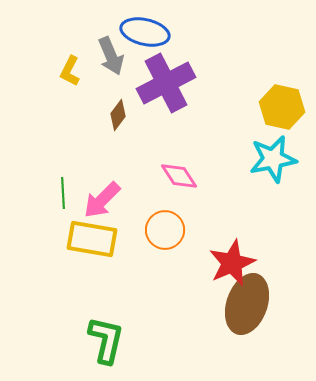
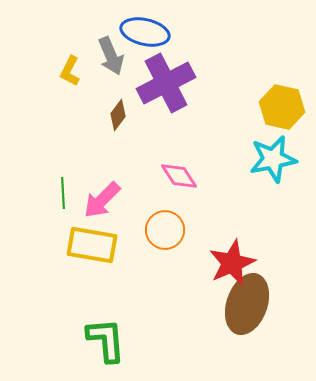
yellow rectangle: moved 6 px down
green L-shape: rotated 18 degrees counterclockwise
